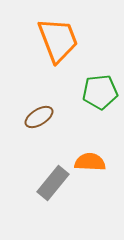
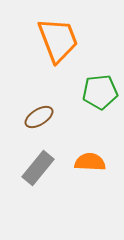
gray rectangle: moved 15 px left, 15 px up
